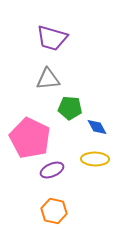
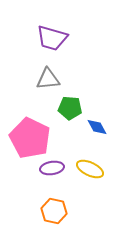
yellow ellipse: moved 5 px left, 10 px down; rotated 24 degrees clockwise
purple ellipse: moved 2 px up; rotated 15 degrees clockwise
